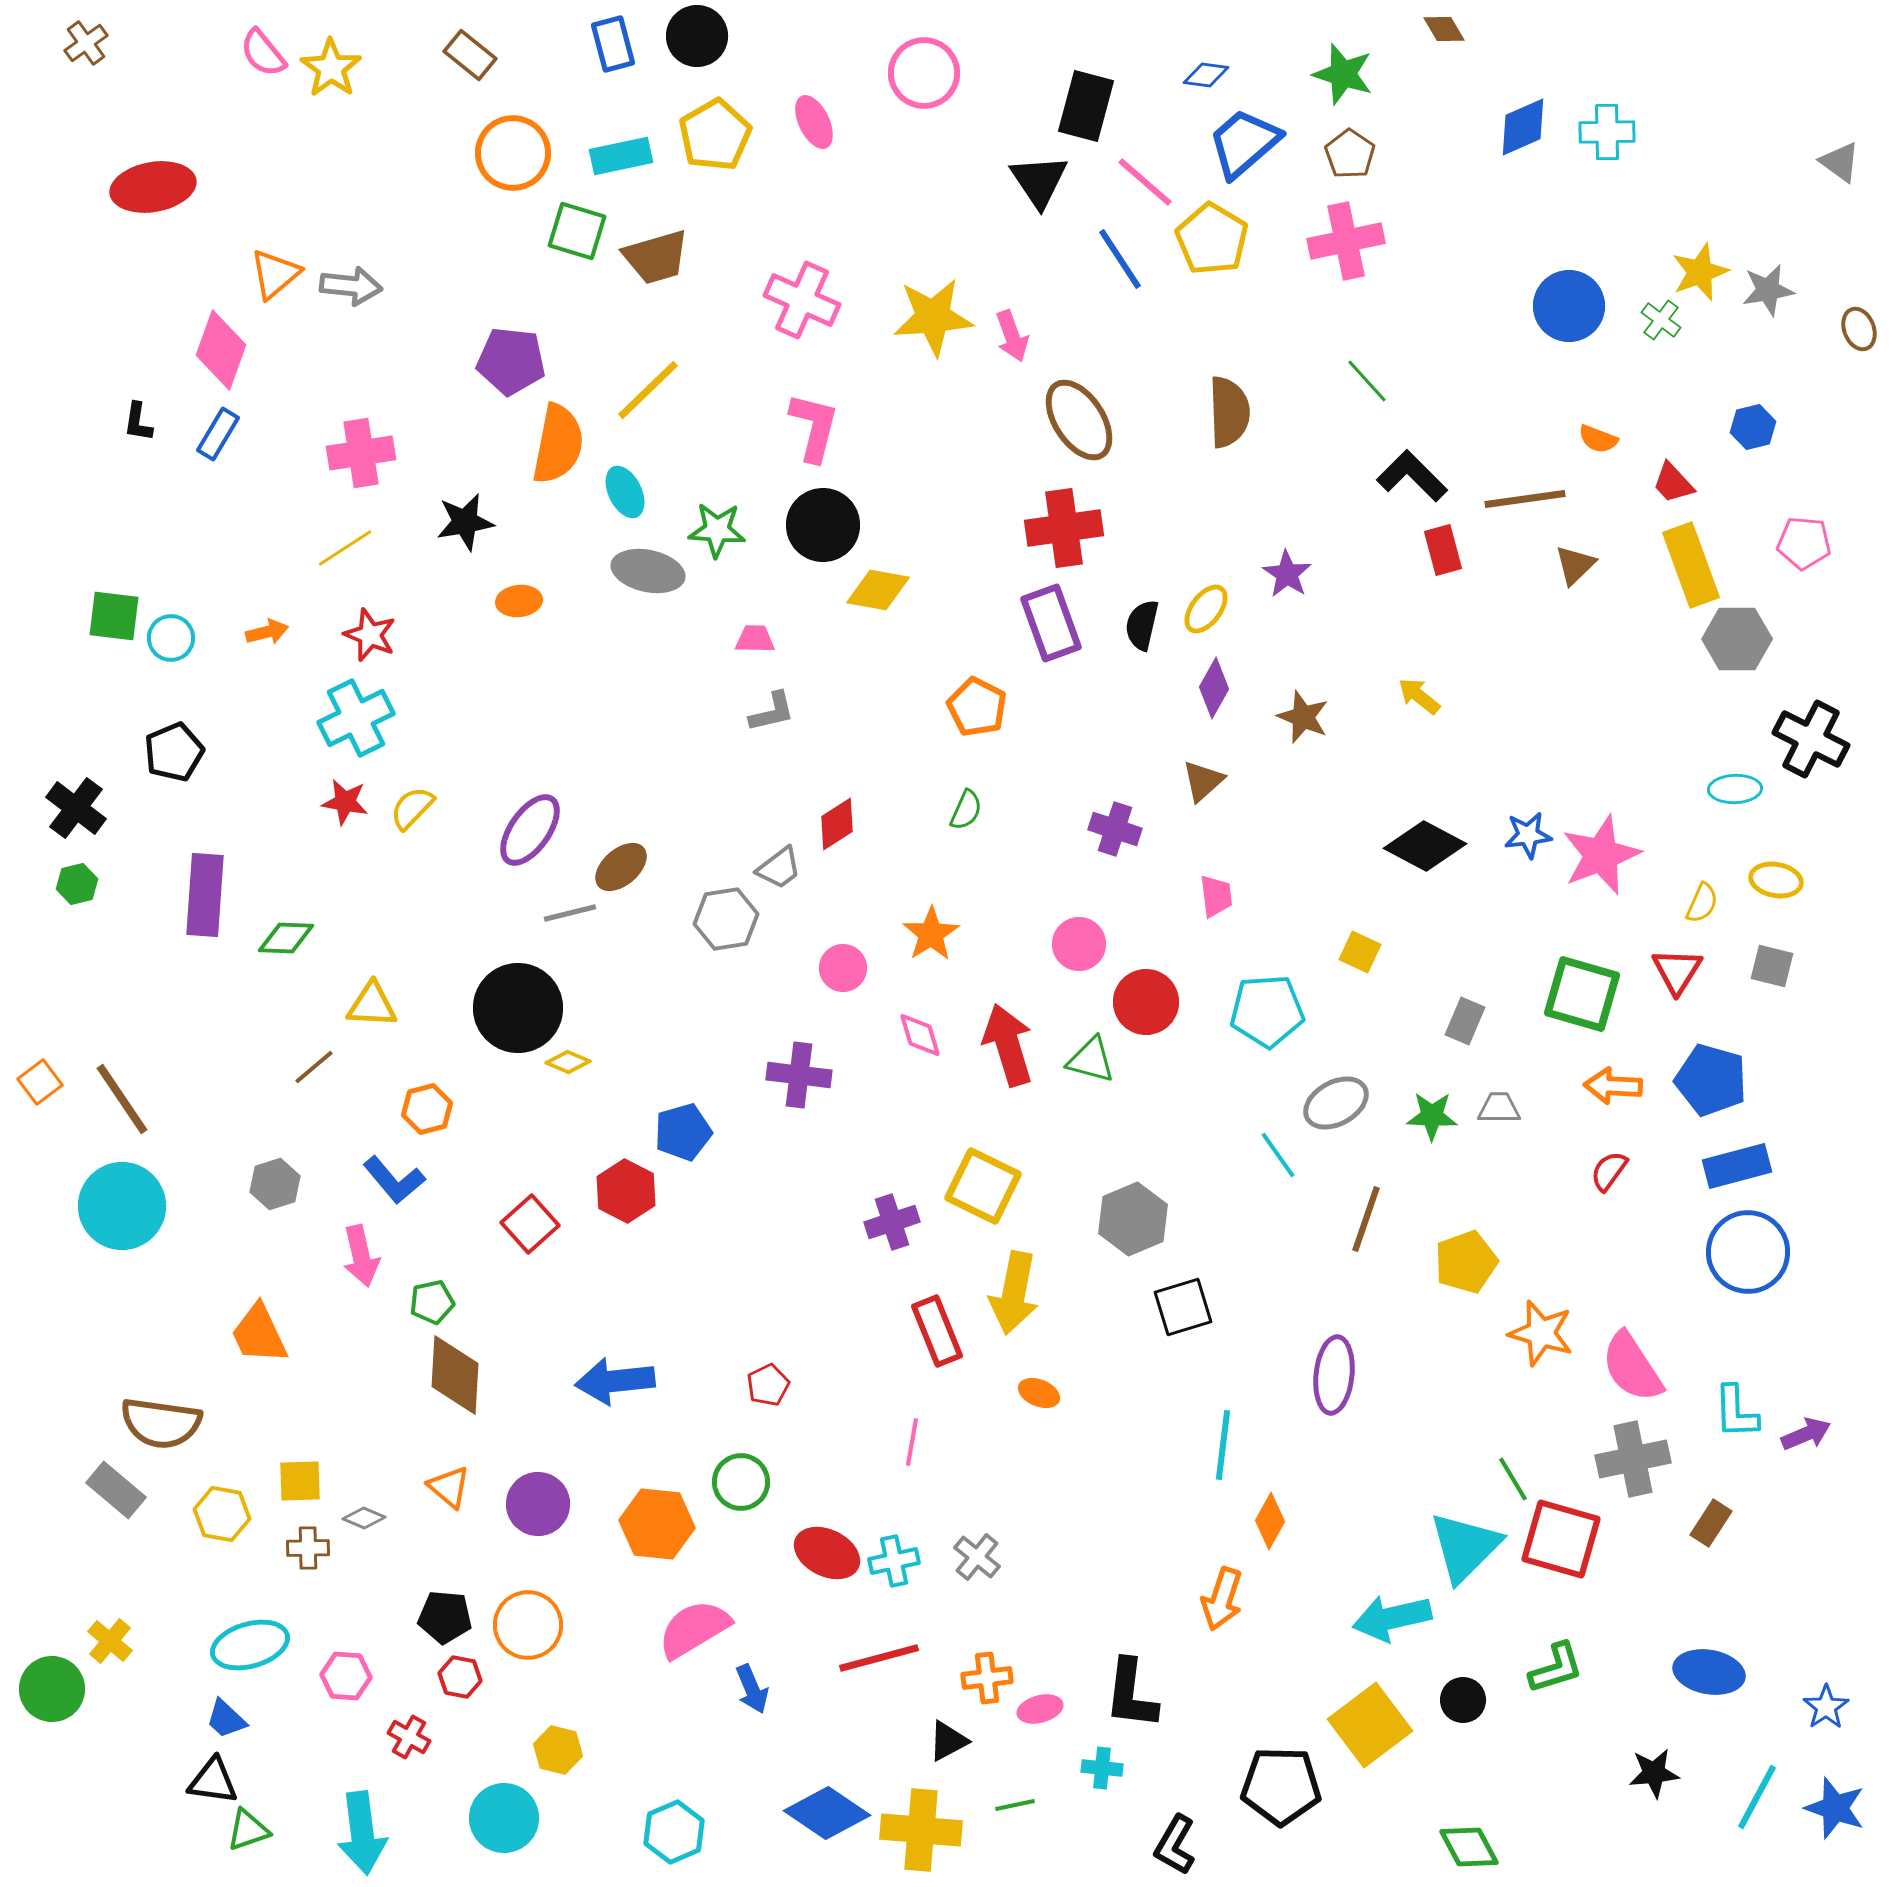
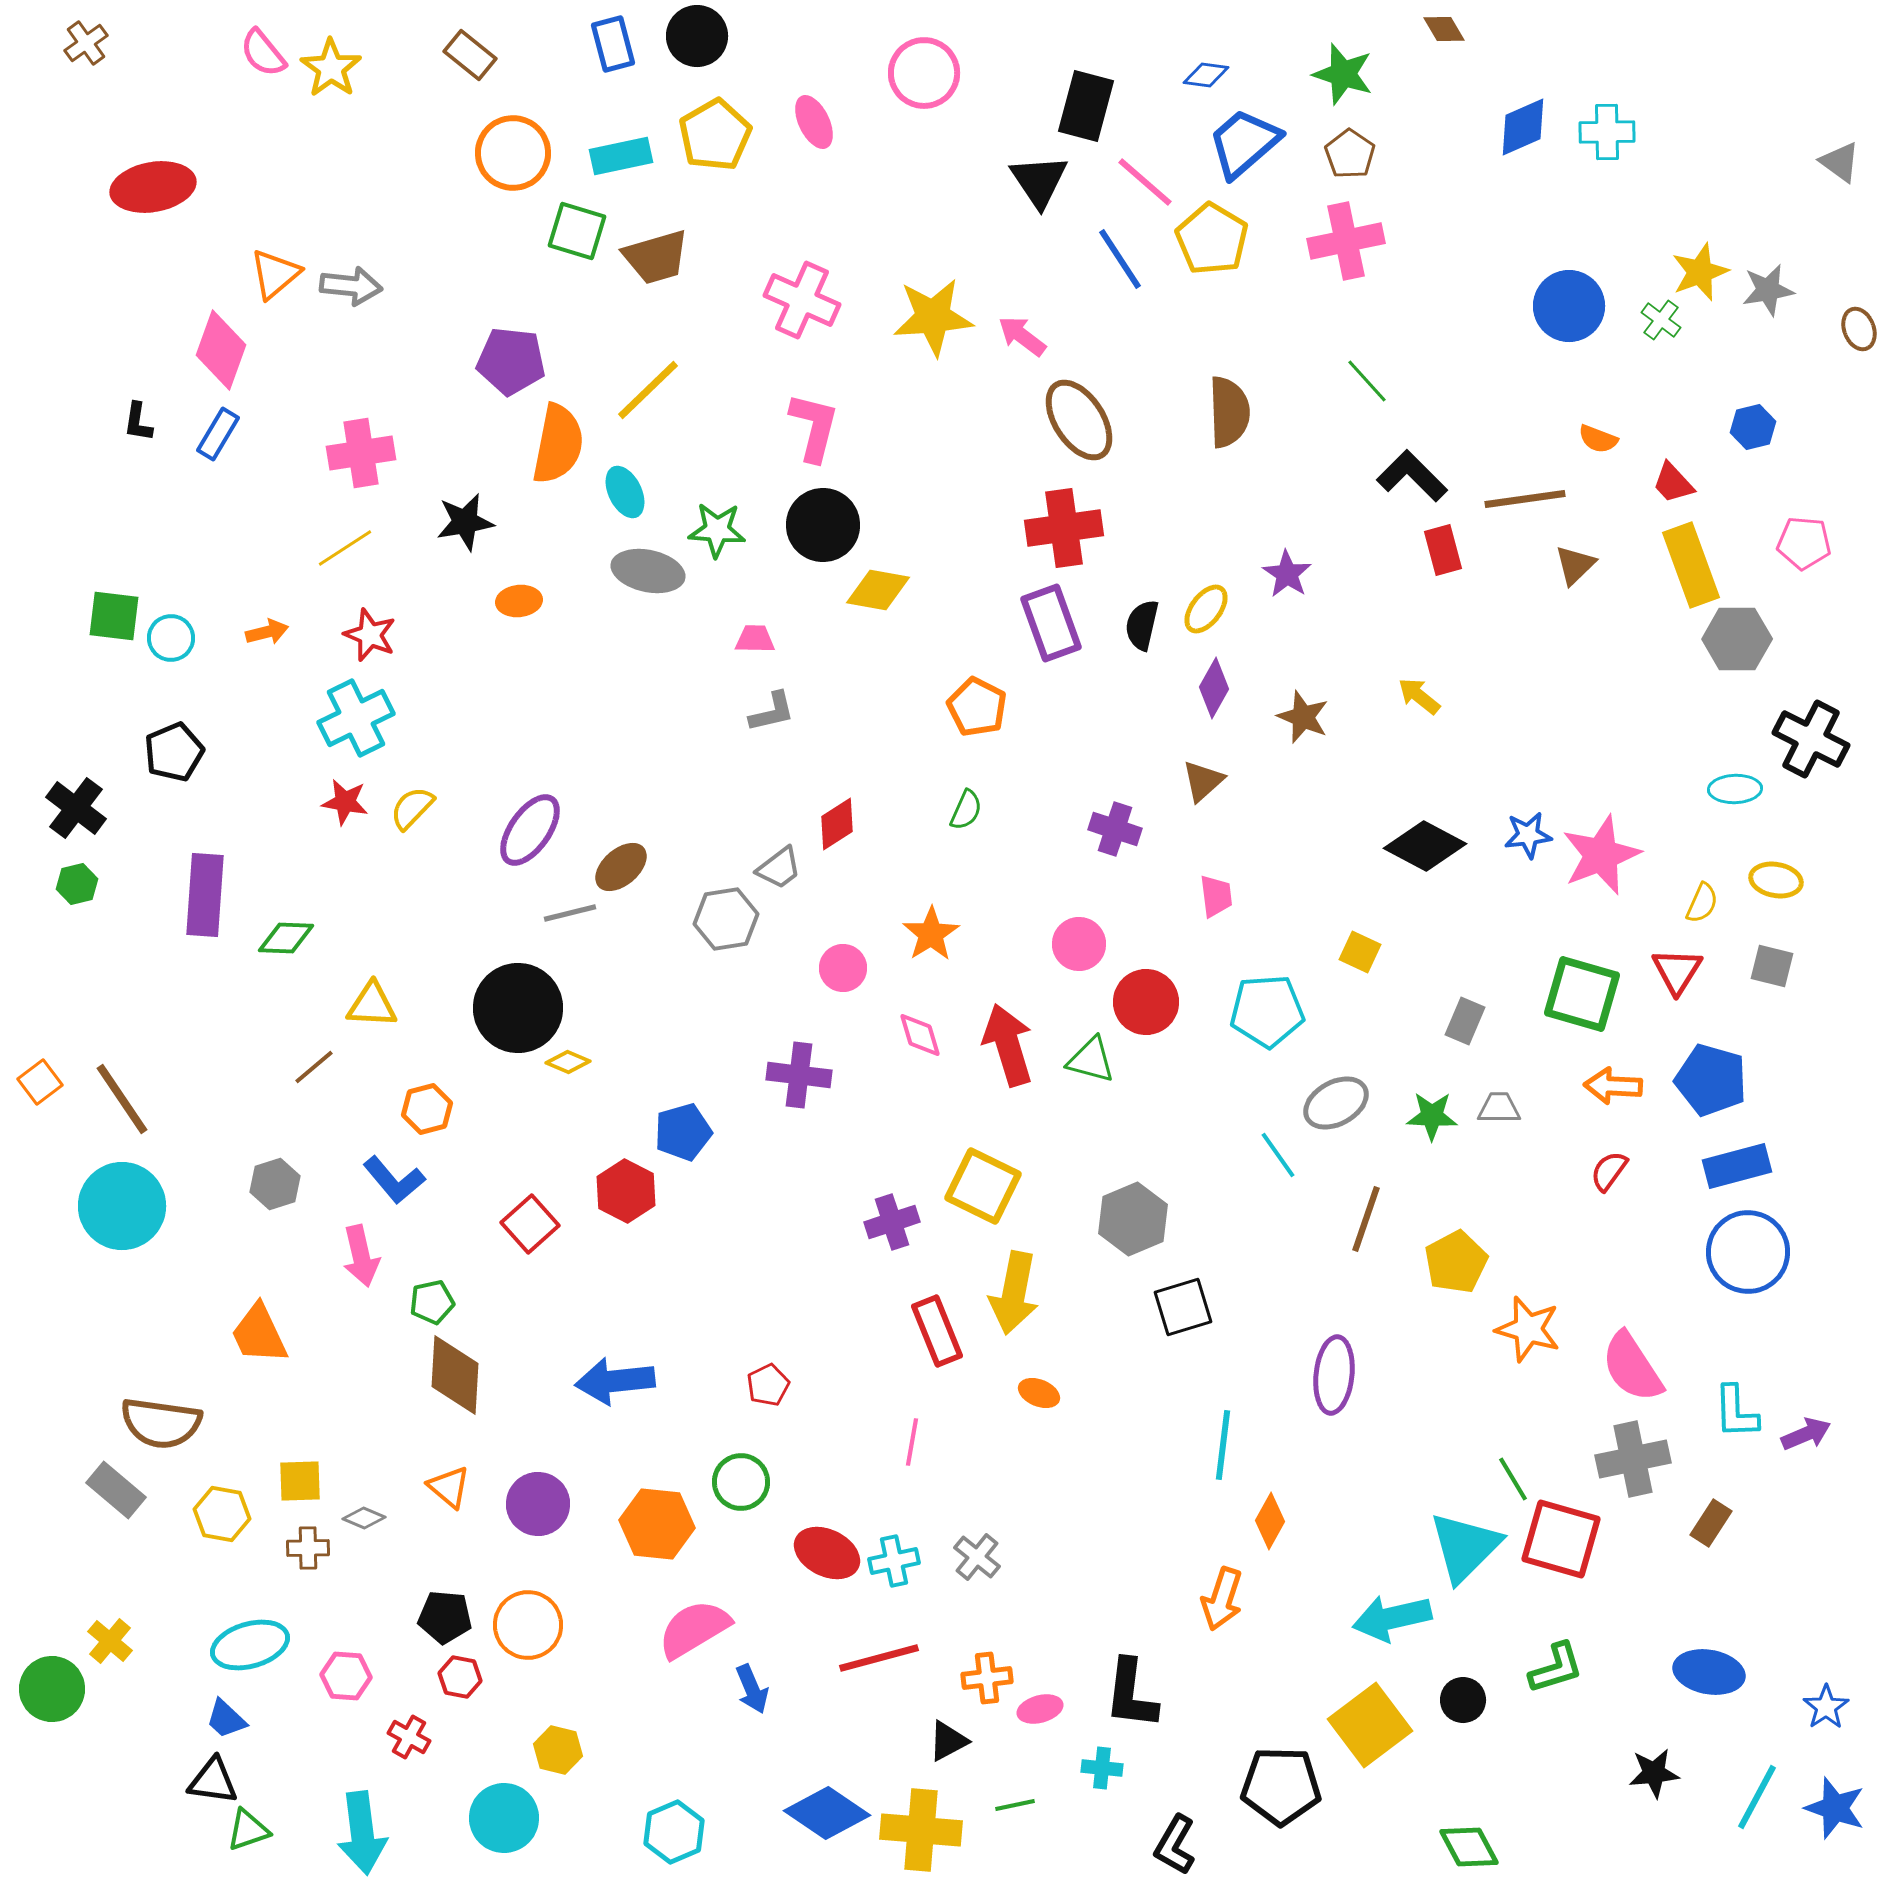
pink arrow at (1012, 336): moved 10 px right; rotated 147 degrees clockwise
yellow pentagon at (1466, 1262): moved 10 px left; rotated 8 degrees counterclockwise
orange star at (1541, 1333): moved 13 px left, 4 px up
